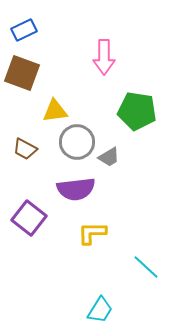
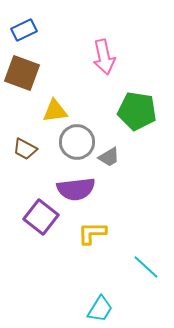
pink arrow: rotated 12 degrees counterclockwise
purple square: moved 12 px right, 1 px up
cyan trapezoid: moved 1 px up
